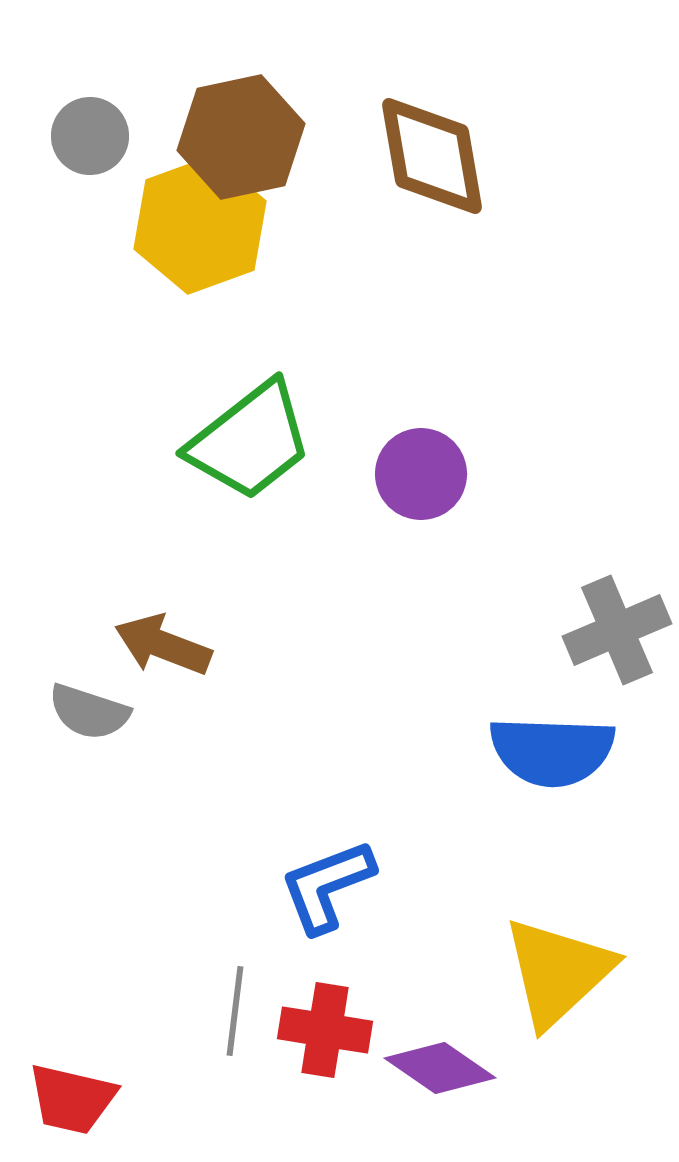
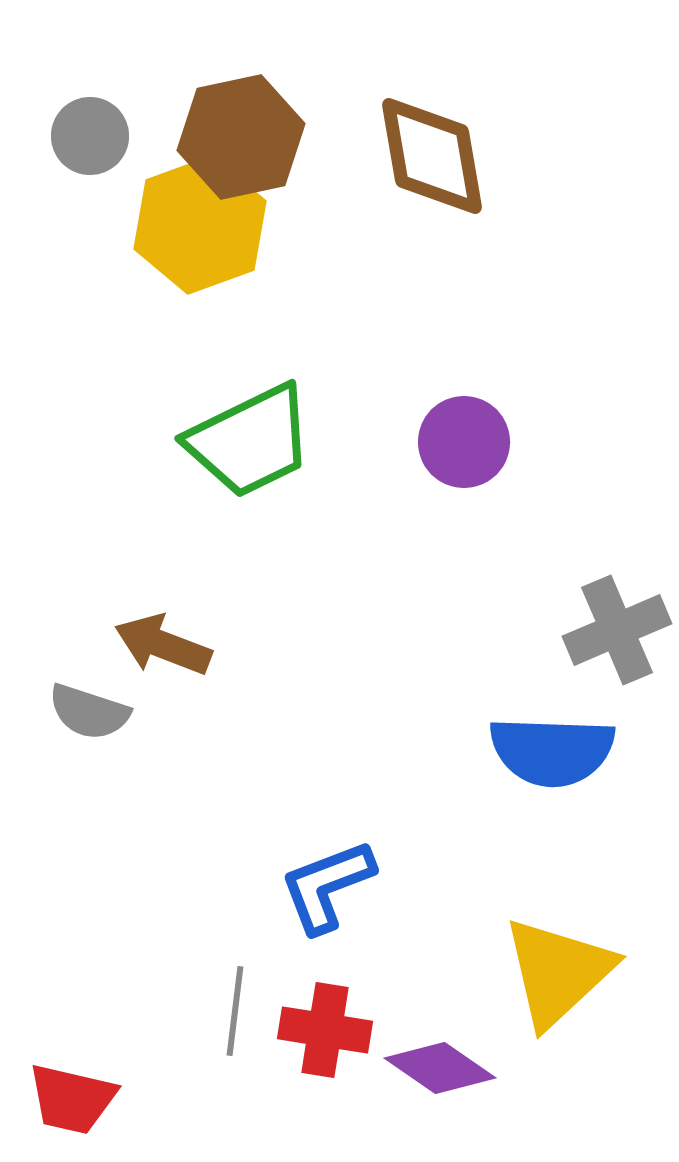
green trapezoid: rotated 12 degrees clockwise
purple circle: moved 43 px right, 32 px up
